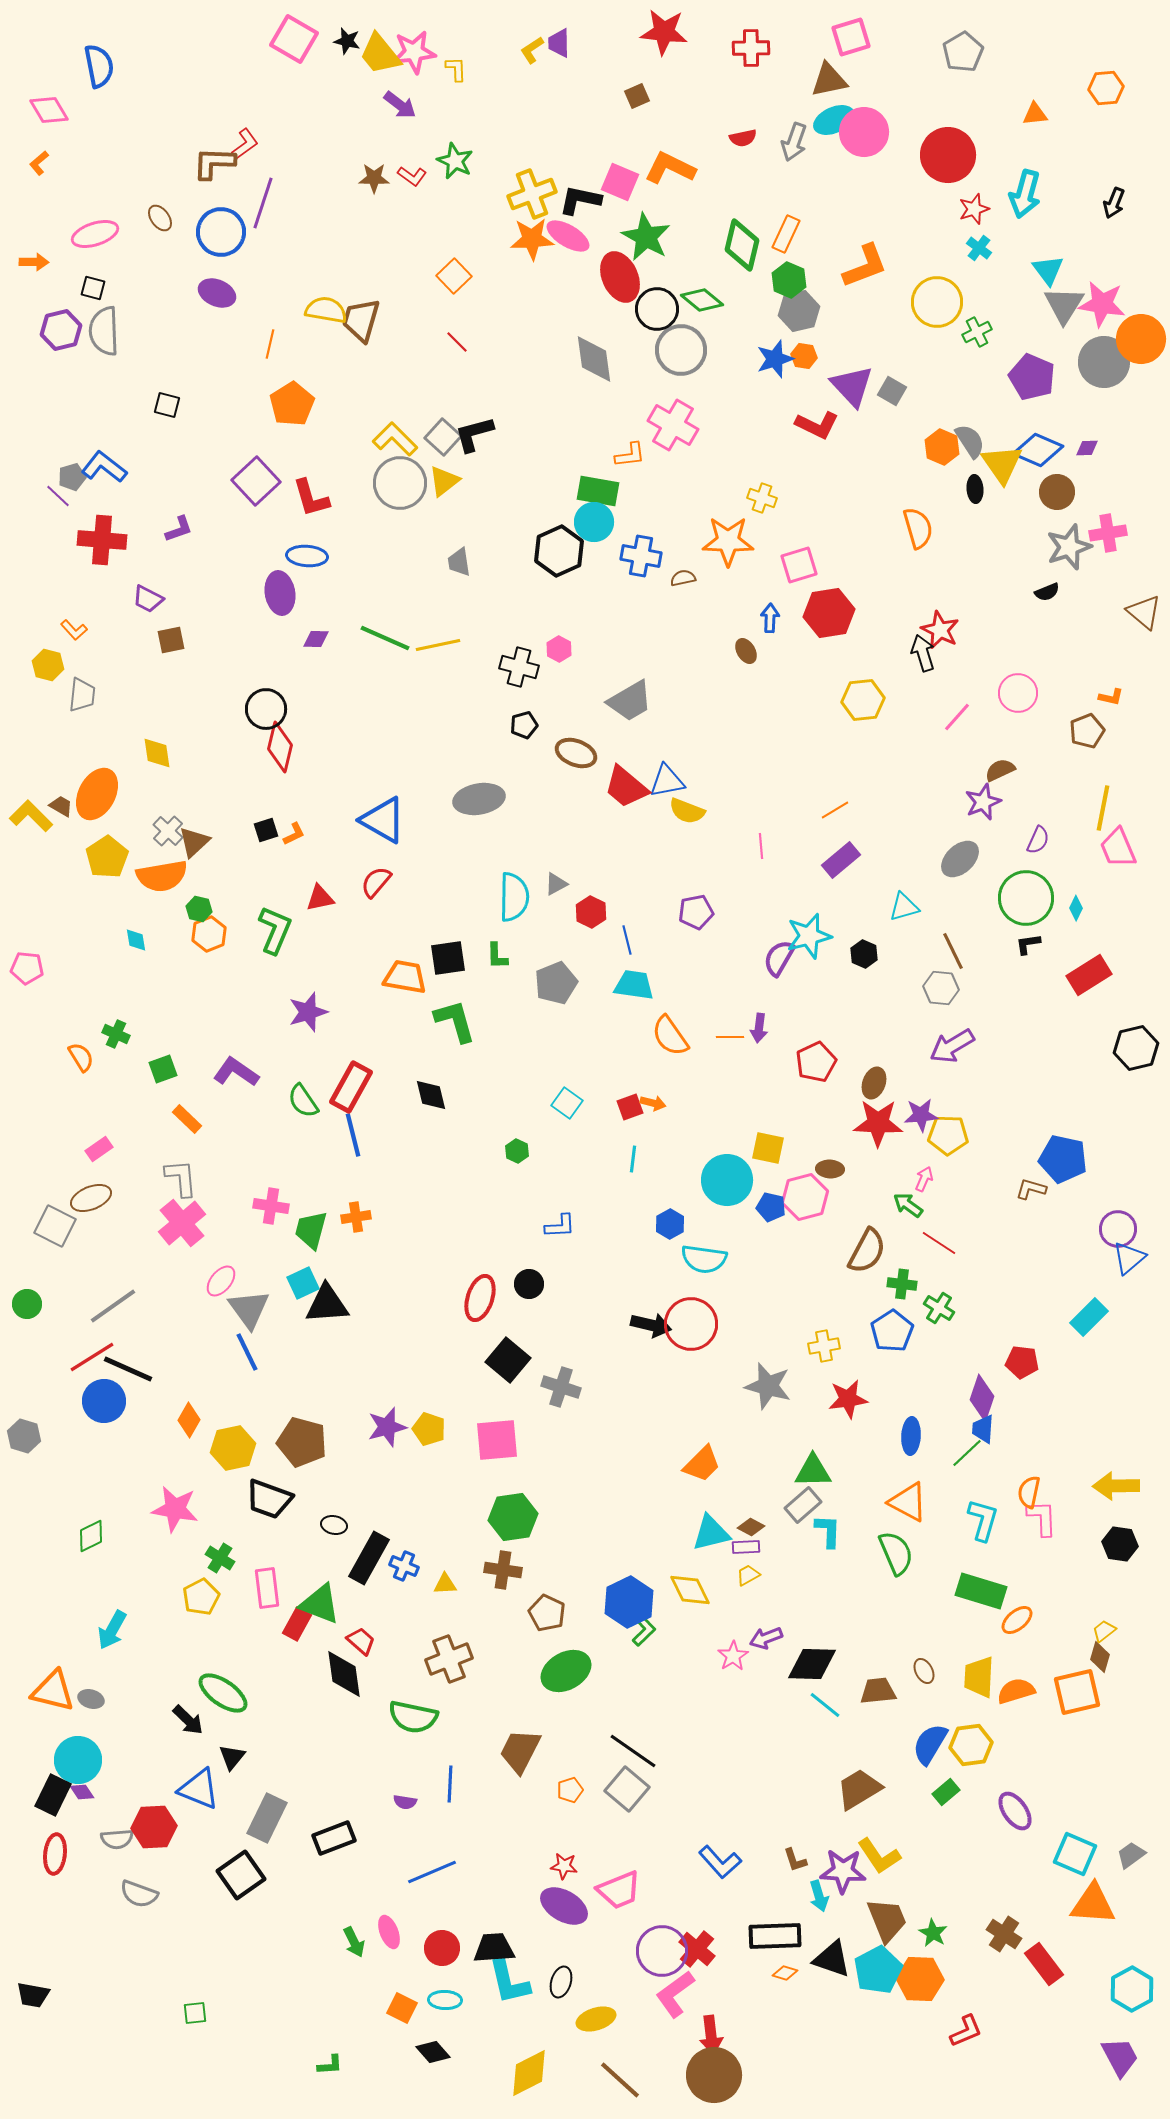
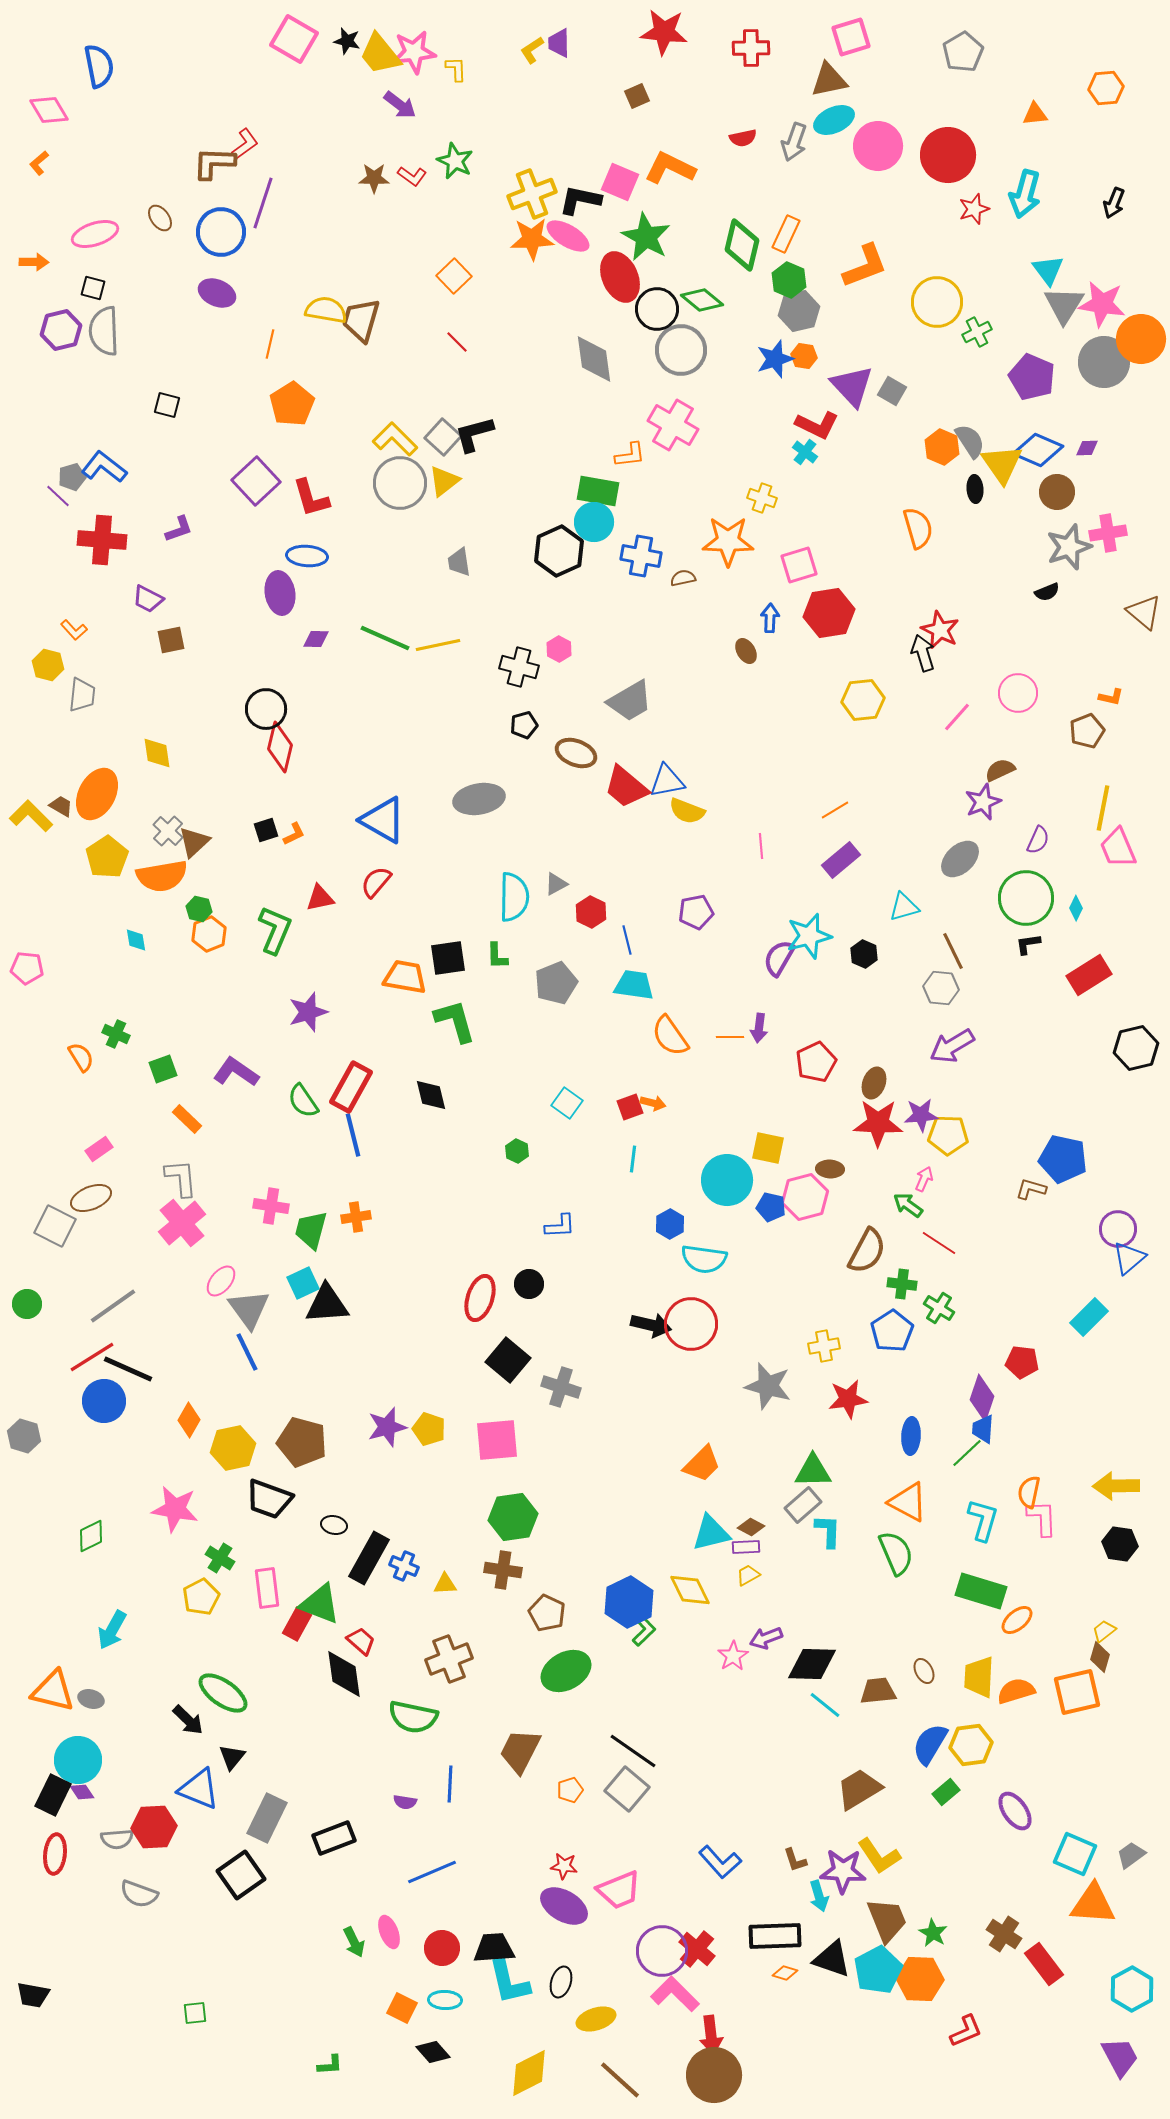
pink circle at (864, 132): moved 14 px right, 14 px down
cyan cross at (979, 248): moved 174 px left, 204 px down
pink L-shape at (675, 1994): rotated 81 degrees clockwise
